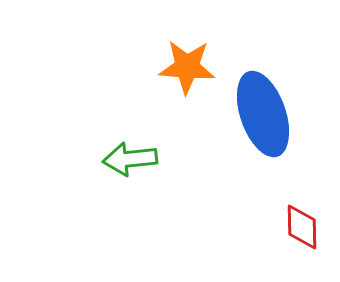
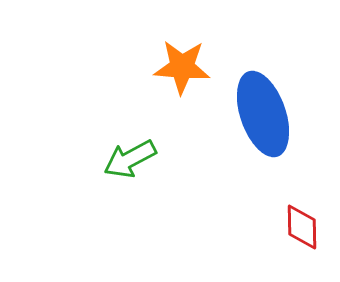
orange star: moved 5 px left
green arrow: rotated 22 degrees counterclockwise
